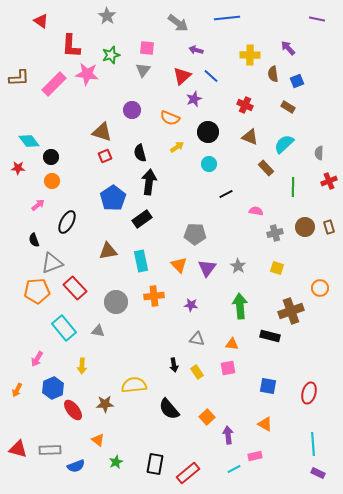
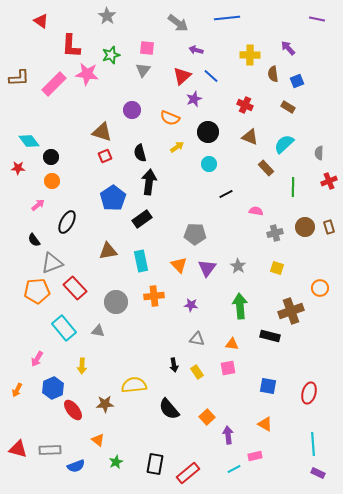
black semicircle at (34, 240): rotated 16 degrees counterclockwise
